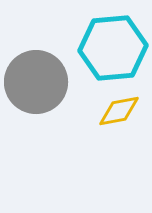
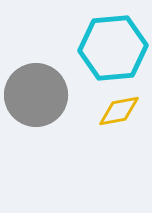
gray circle: moved 13 px down
